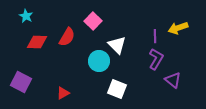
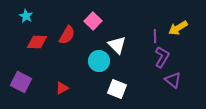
yellow arrow: rotated 12 degrees counterclockwise
red semicircle: moved 2 px up
purple L-shape: moved 6 px right, 2 px up
red triangle: moved 1 px left, 5 px up
